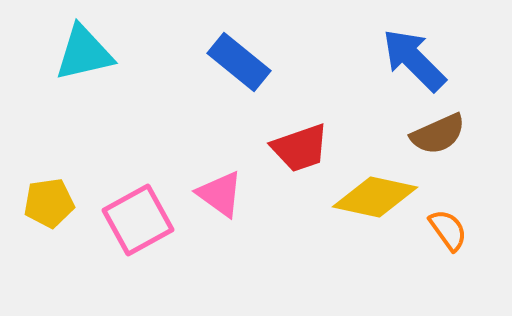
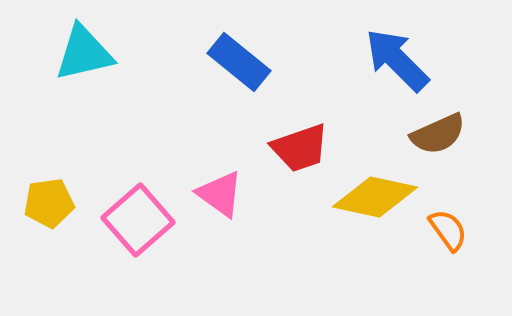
blue arrow: moved 17 px left
pink square: rotated 12 degrees counterclockwise
